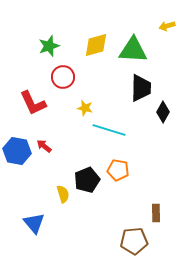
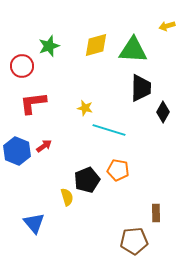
red circle: moved 41 px left, 11 px up
red L-shape: rotated 108 degrees clockwise
red arrow: rotated 105 degrees clockwise
blue hexagon: rotated 12 degrees clockwise
yellow semicircle: moved 4 px right, 3 px down
